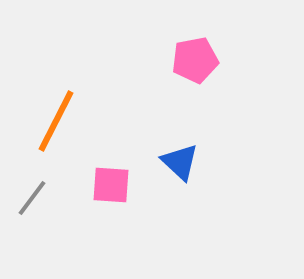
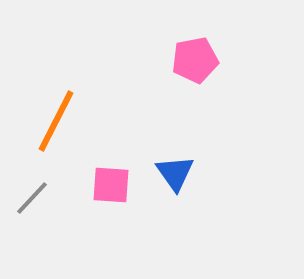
blue triangle: moved 5 px left, 11 px down; rotated 12 degrees clockwise
gray line: rotated 6 degrees clockwise
